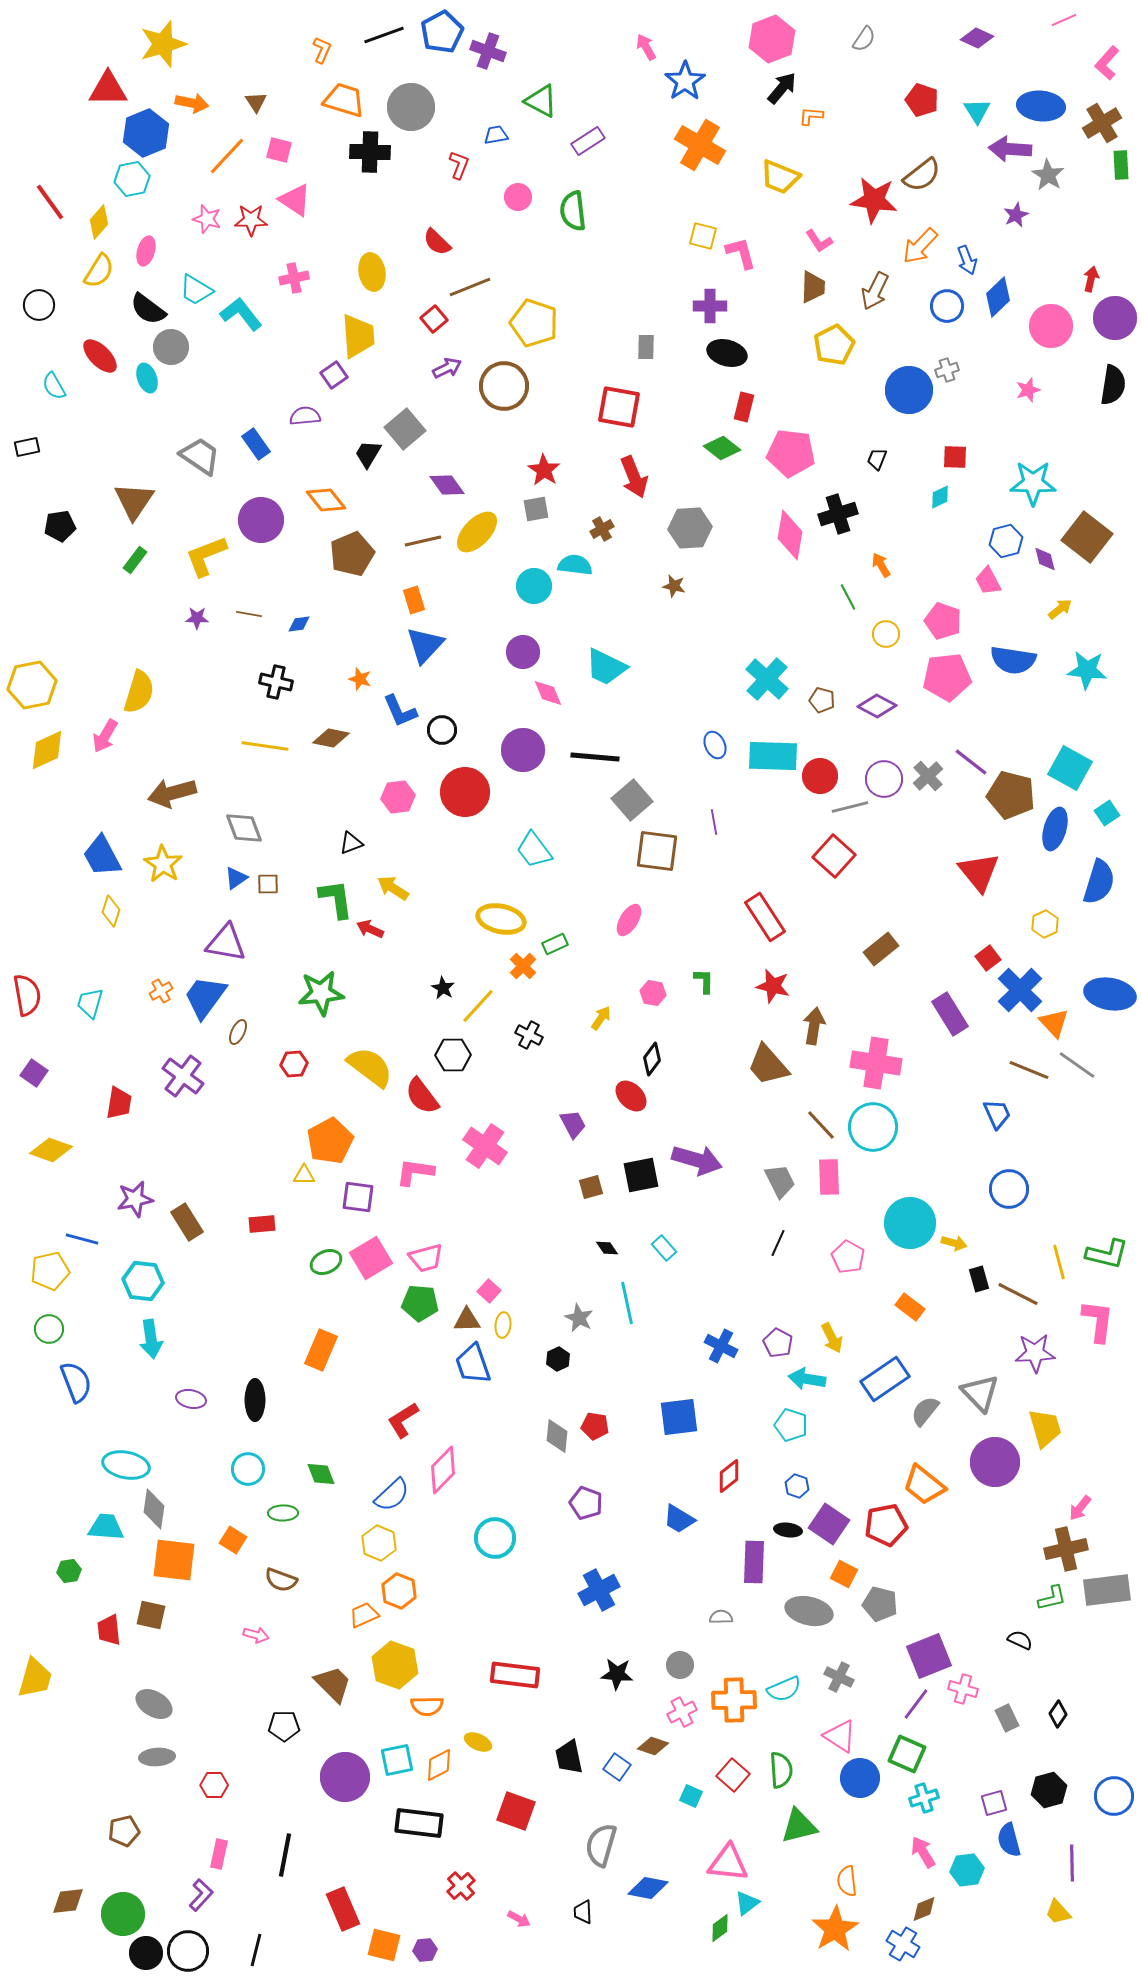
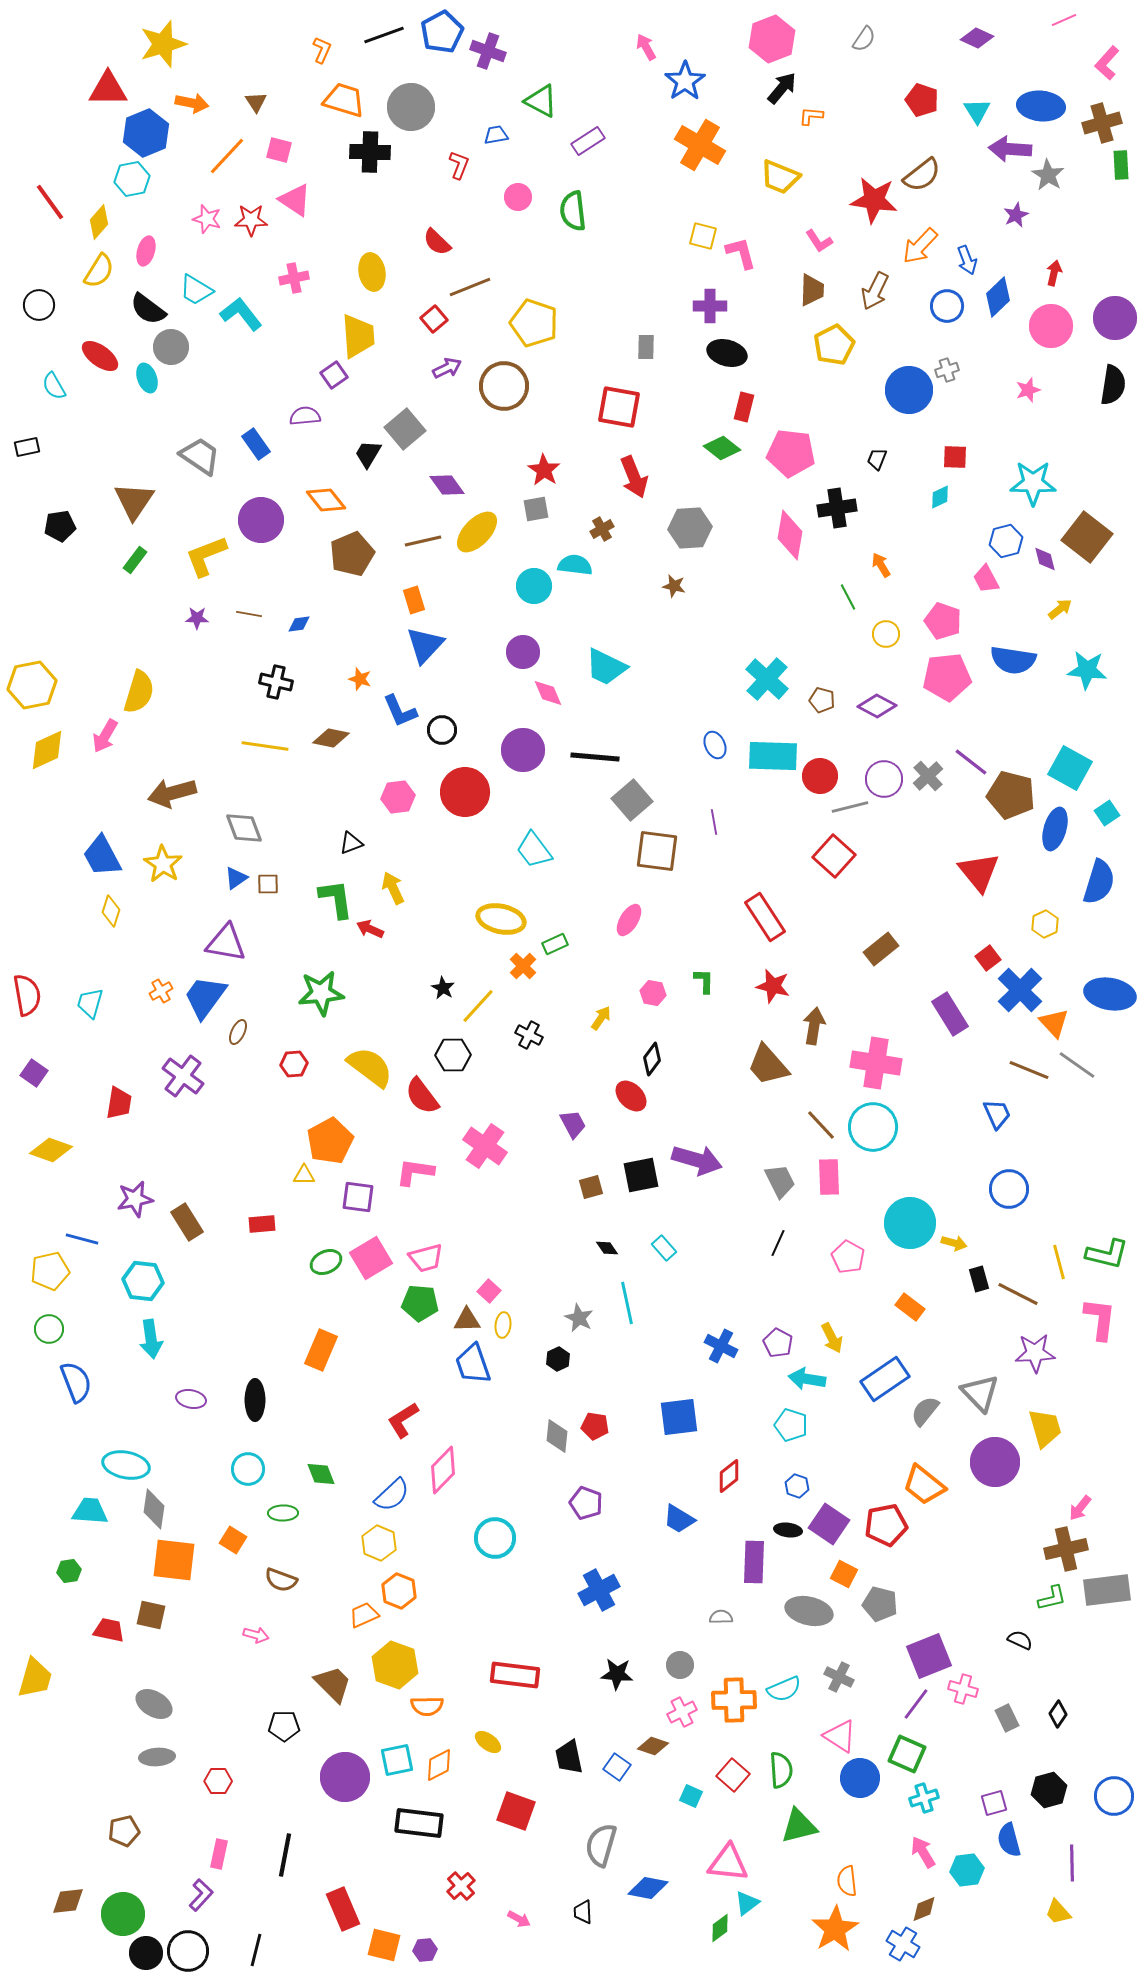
brown cross at (1102, 123): rotated 15 degrees clockwise
red arrow at (1091, 279): moved 37 px left, 6 px up
brown trapezoid at (813, 287): moved 1 px left, 3 px down
red ellipse at (100, 356): rotated 9 degrees counterclockwise
black cross at (838, 514): moved 1 px left, 6 px up; rotated 9 degrees clockwise
pink trapezoid at (988, 581): moved 2 px left, 2 px up
yellow arrow at (393, 888): rotated 32 degrees clockwise
pink L-shape at (1098, 1321): moved 2 px right, 2 px up
cyan trapezoid at (106, 1527): moved 16 px left, 16 px up
red trapezoid at (109, 1630): rotated 108 degrees clockwise
yellow ellipse at (478, 1742): moved 10 px right; rotated 12 degrees clockwise
red hexagon at (214, 1785): moved 4 px right, 4 px up
